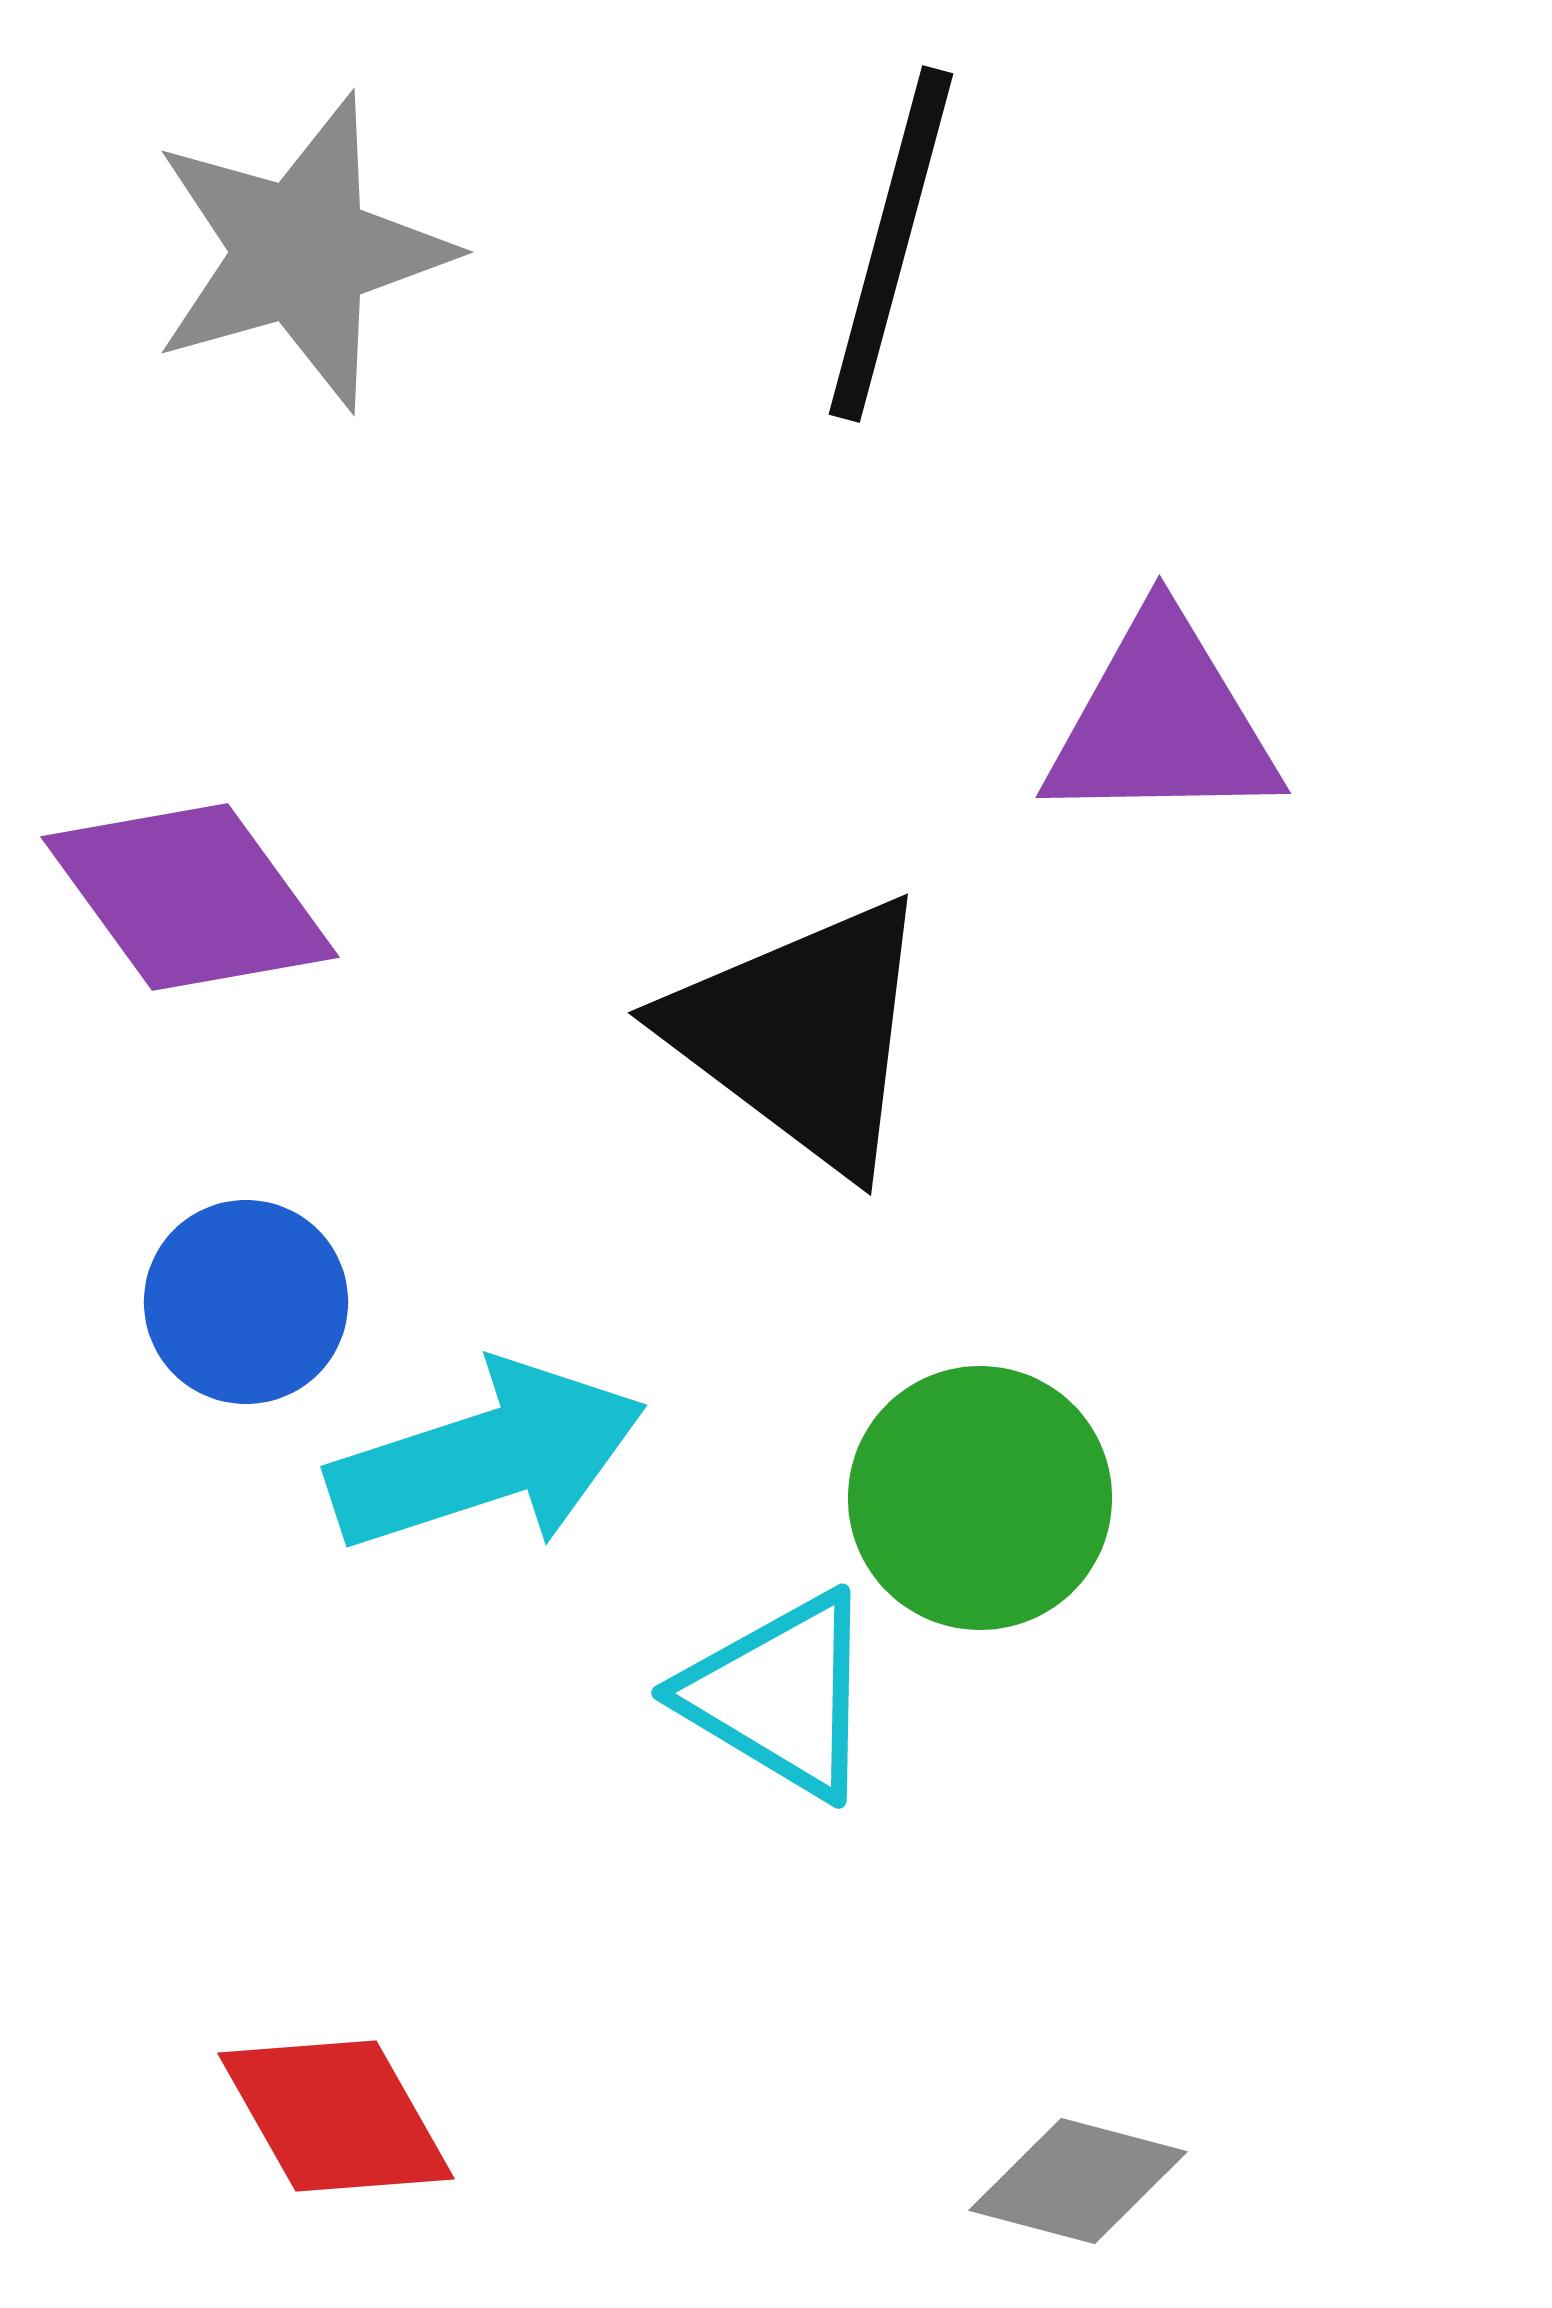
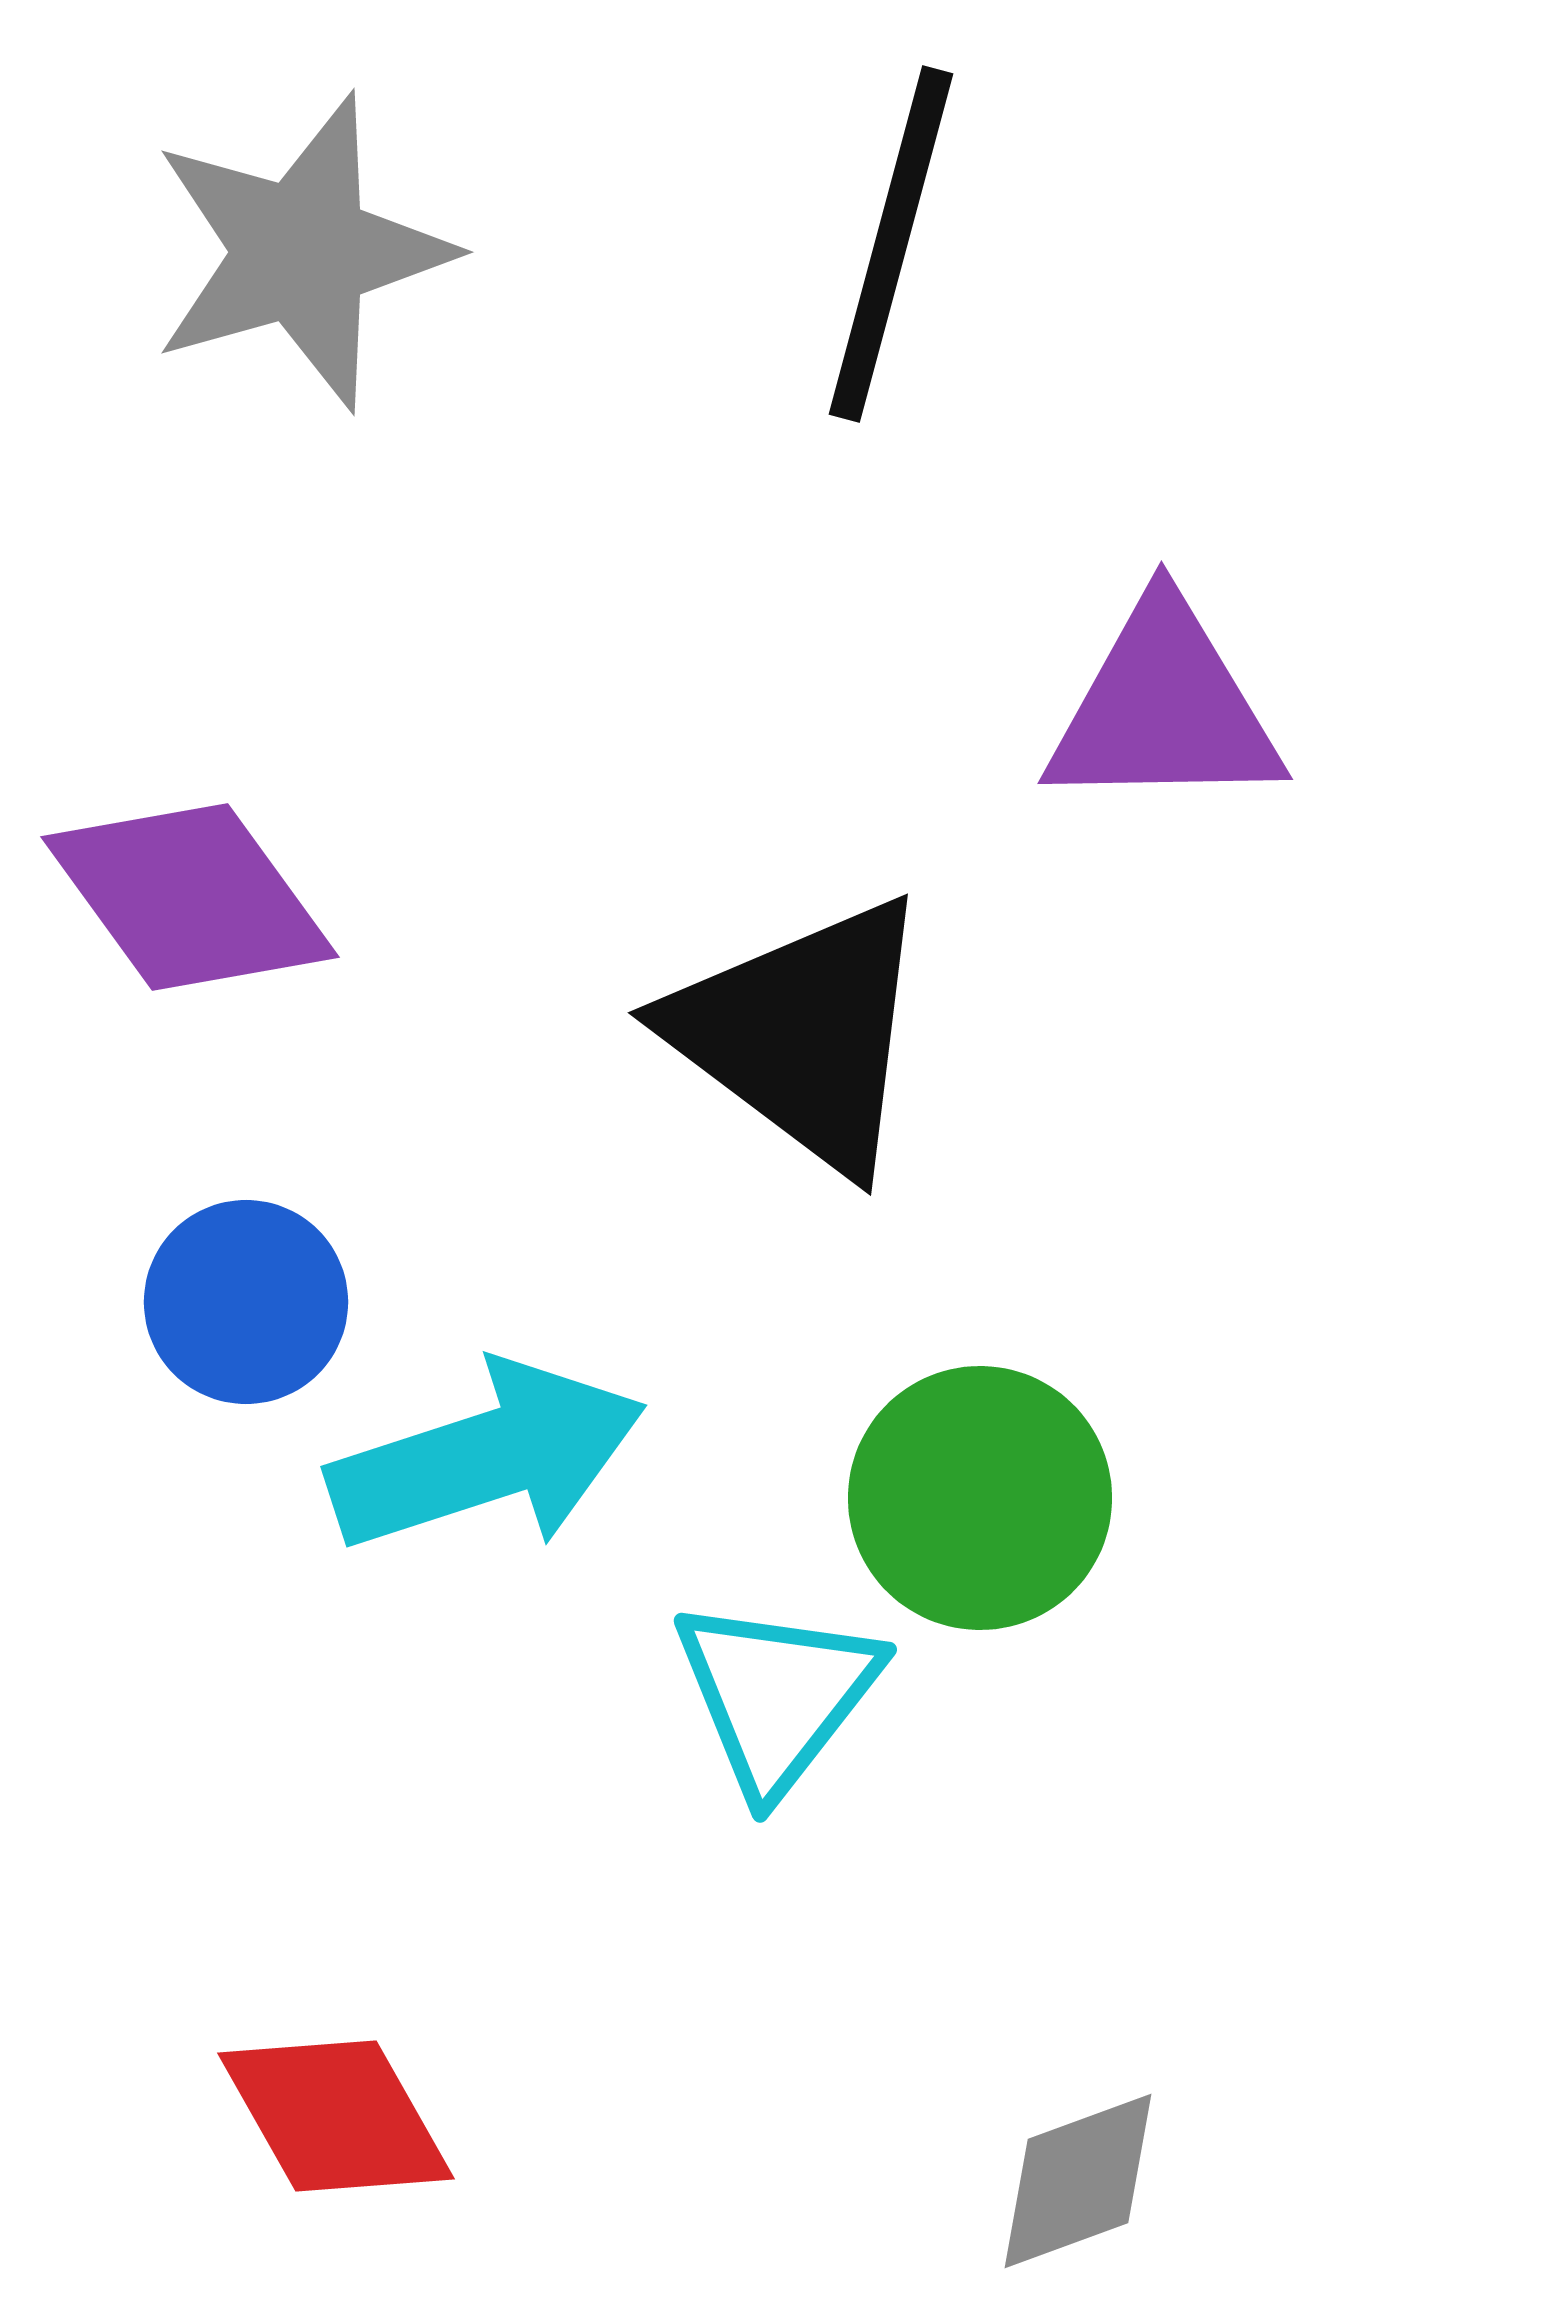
purple triangle: moved 2 px right, 14 px up
cyan triangle: moved 3 px left; rotated 37 degrees clockwise
gray diamond: rotated 35 degrees counterclockwise
